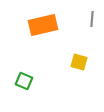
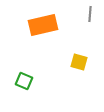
gray line: moved 2 px left, 5 px up
